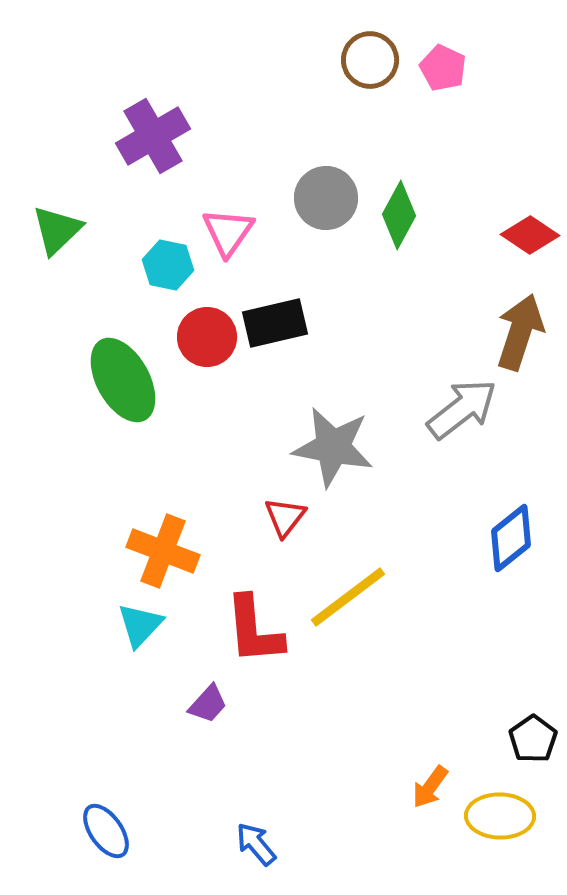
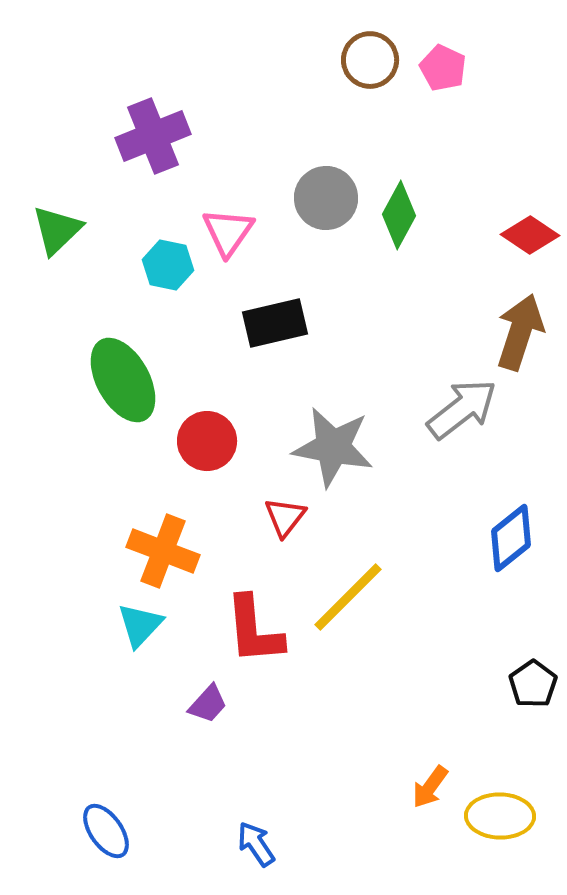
purple cross: rotated 8 degrees clockwise
red circle: moved 104 px down
yellow line: rotated 8 degrees counterclockwise
black pentagon: moved 55 px up
blue arrow: rotated 6 degrees clockwise
